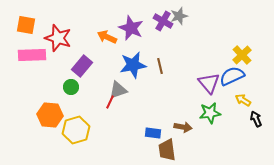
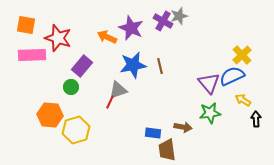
black arrow: rotated 21 degrees clockwise
